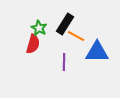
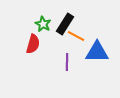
green star: moved 4 px right, 4 px up
purple line: moved 3 px right
